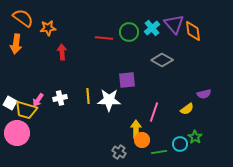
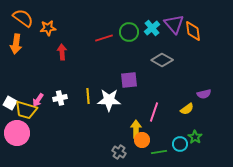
red line: rotated 24 degrees counterclockwise
purple square: moved 2 px right
